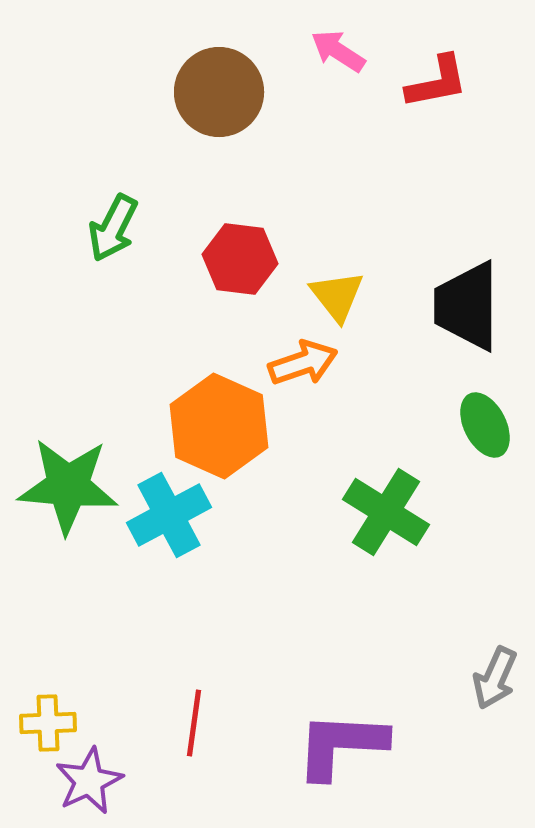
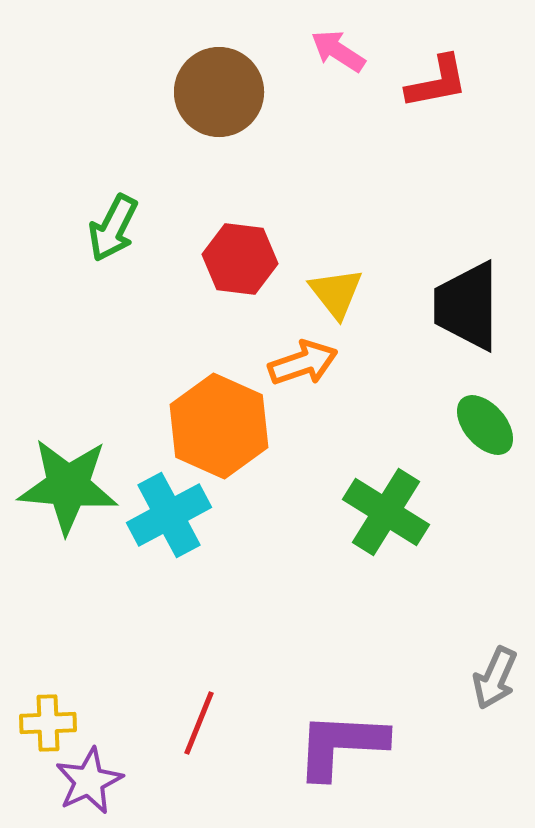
yellow triangle: moved 1 px left, 3 px up
green ellipse: rotated 14 degrees counterclockwise
red line: moved 5 px right; rotated 14 degrees clockwise
